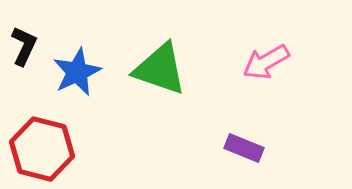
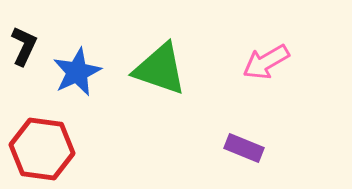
red hexagon: rotated 6 degrees counterclockwise
